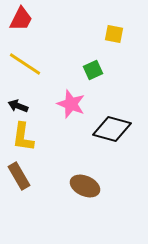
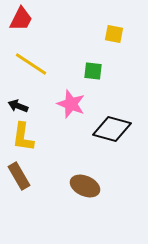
yellow line: moved 6 px right
green square: moved 1 px down; rotated 30 degrees clockwise
